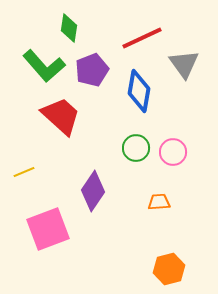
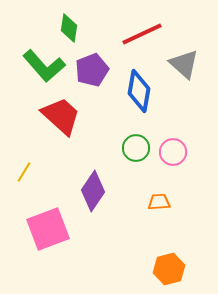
red line: moved 4 px up
gray triangle: rotated 12 degrees counterclockwise
yellow line: rotated 35 degrees counterclockwise
